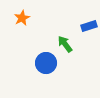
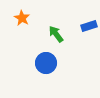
orange star: rotated 14 degrees counterclockwise
green arrow: moved 9 px left, 10 px up
